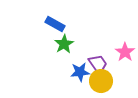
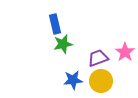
blue rectangle: rotated 48 degrees clockwise
green star: moved 1 px left; rotated 18 degrees clockwise
purple trapezoid: moved 6 px up; rotated 75 degrees counterclockwise
blue star: moved 7 px left, 8 px down
